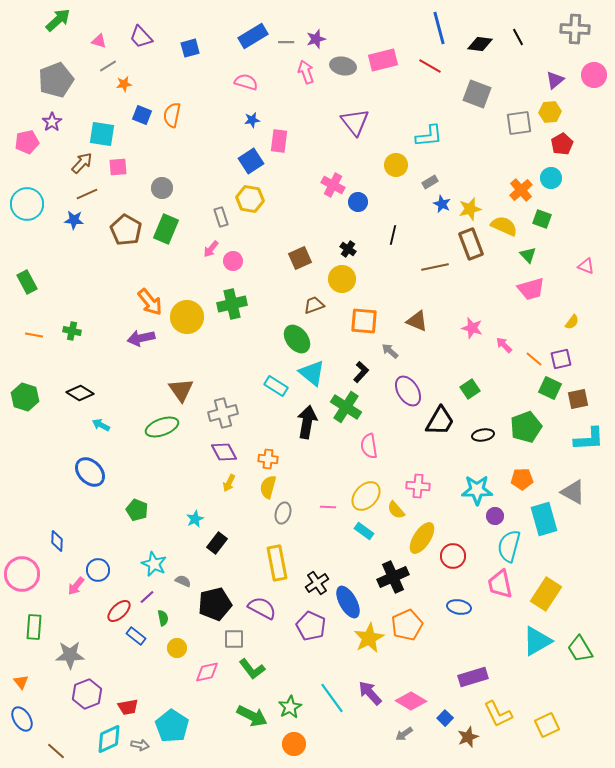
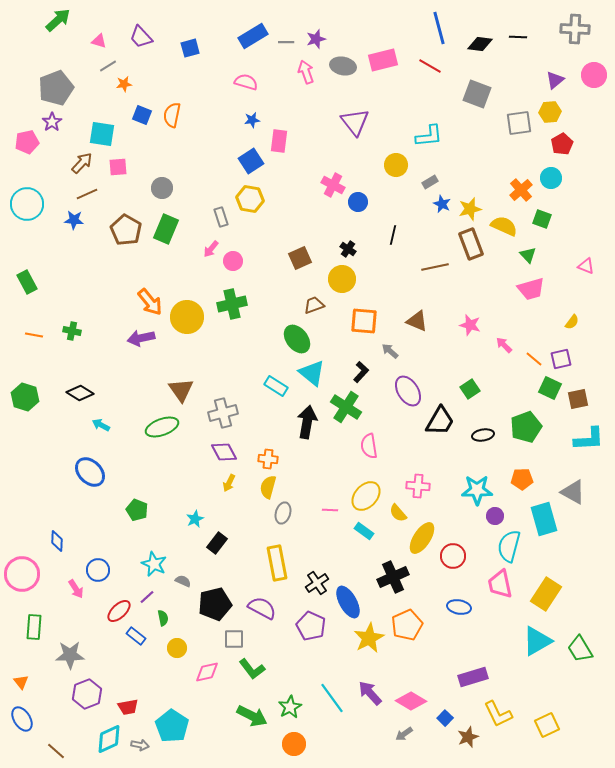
black line at (518, 37): rotated 60 degrees counterclockwise
gray pentagon at (56, 80): moved 8 px down
pink star at (472, 328): moved 2 px left, 3 px up
pink line at (328, 507): moved 2 px right, 3 px down
yellow semicircle at (396, 510): moved 2 px right, 3 px down
pink arrow at (76, 586): moved 3 px down; rotated 72 degrees counterclockwise
